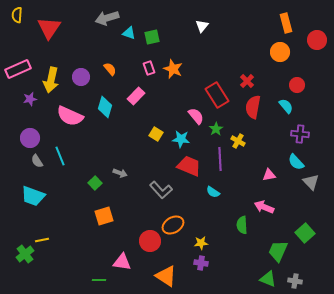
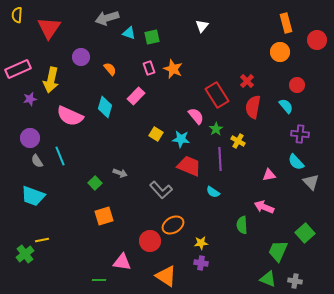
purple circle at (81, 77): moved 20 px up
